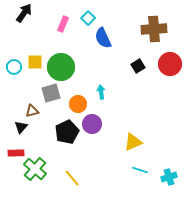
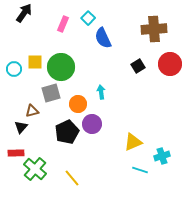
cyan circle: moved 2 px down
cyan cross: moved 7 px left, 21 px up
